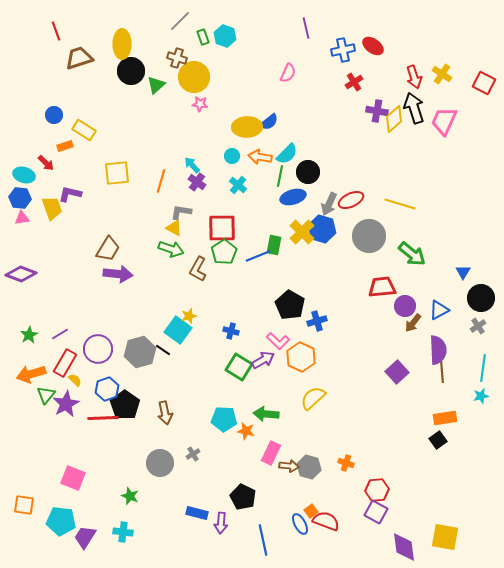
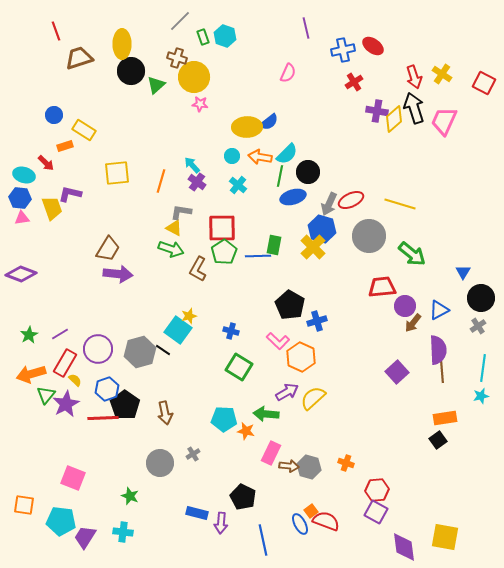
yellow cross at (302, 232): moved 11 px right, 15 px down
blue line at (258, 256): rotated 20 degrees clockwise
purple arrow at (263, 360): moved 24 px right, 32 px down
